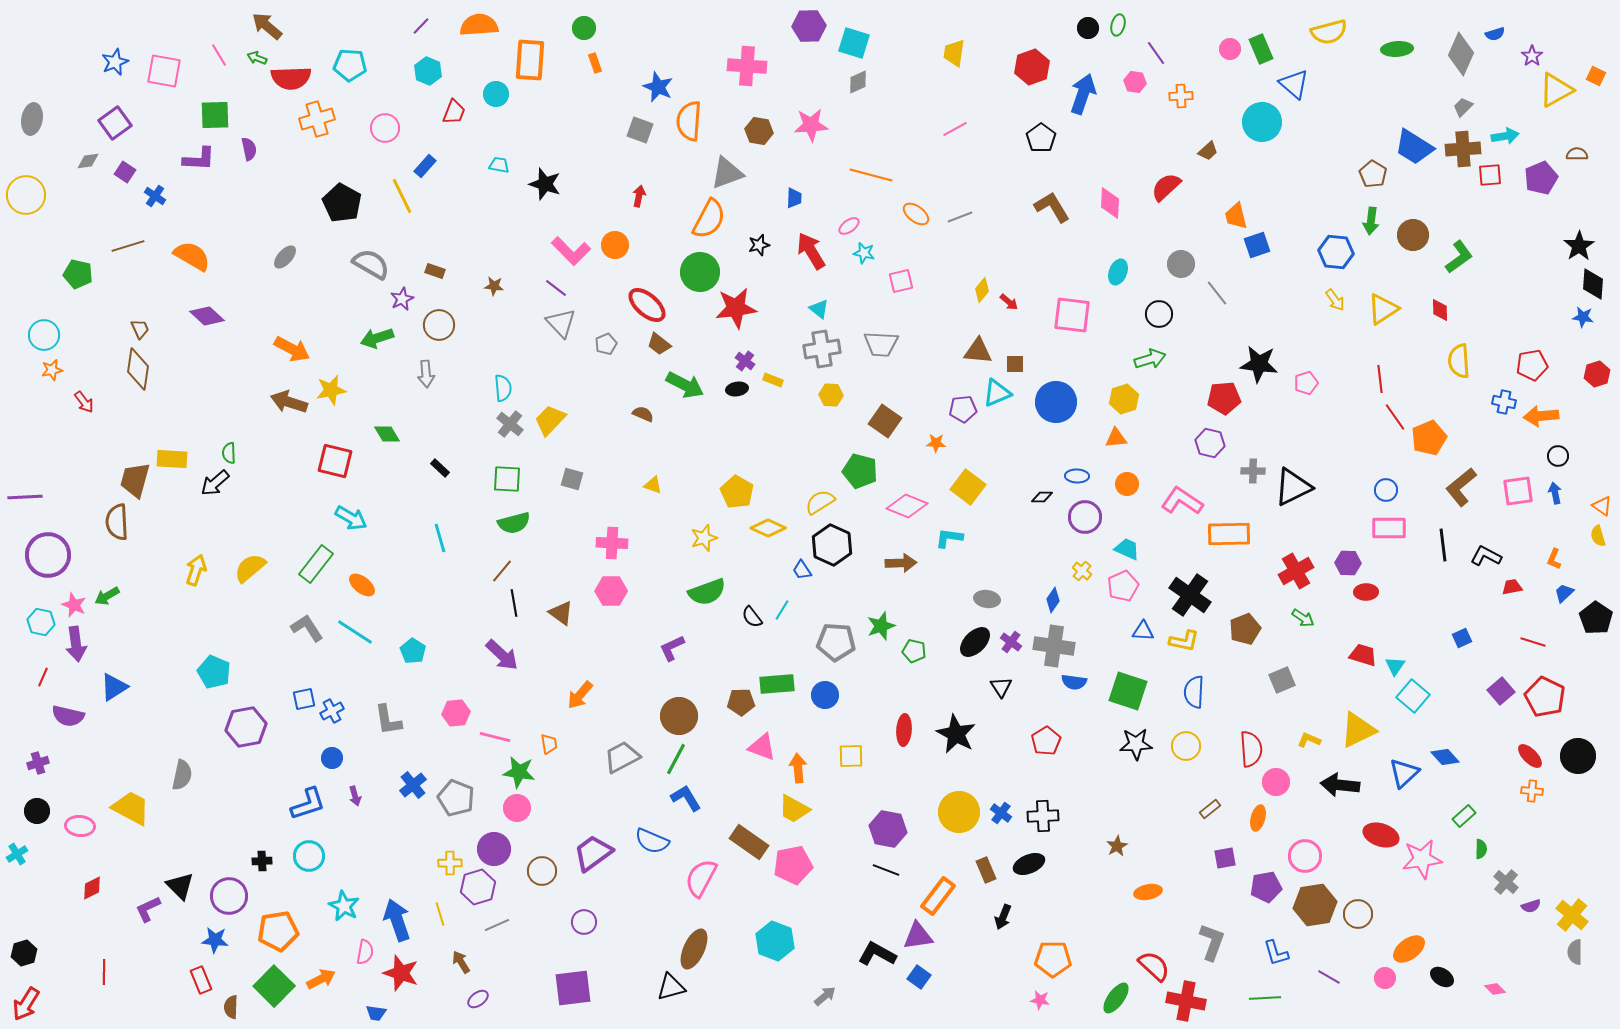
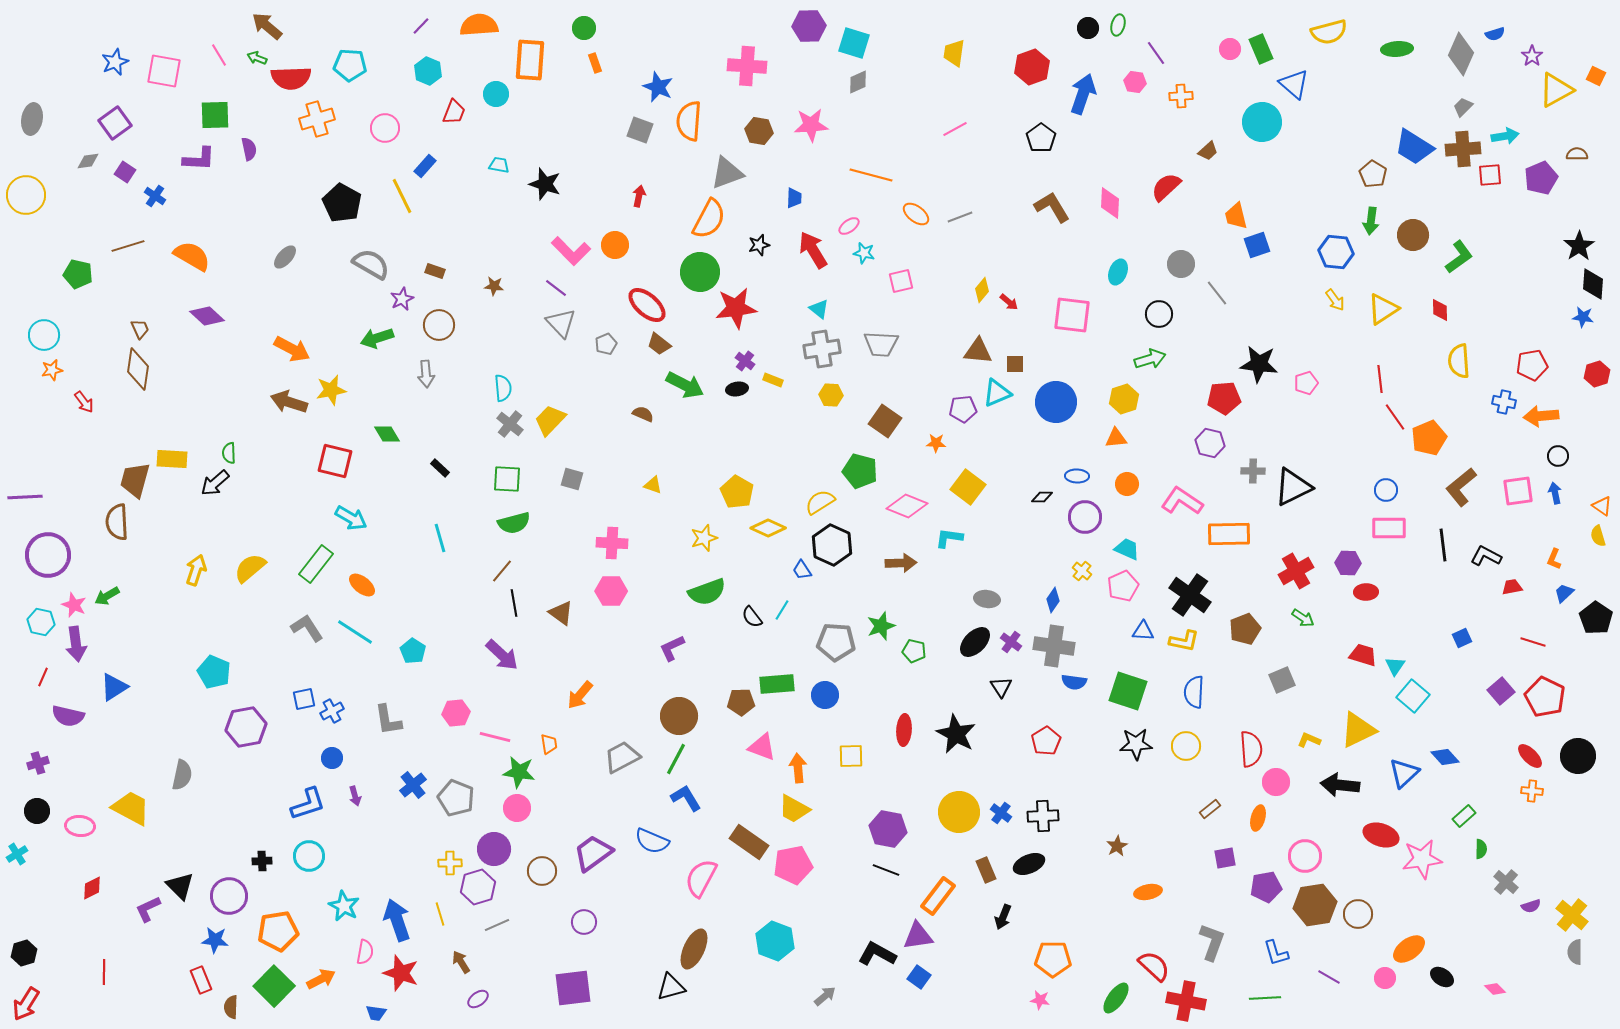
red arrow at (811, 251): moved 2 px right, 1 px up
